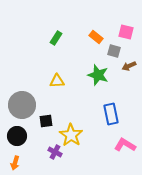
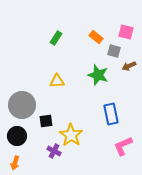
pink L-shape: moved 2 px left, 1 px down; rotated 55 degrees counterclockwise
purple cross: moved 1 px left, 1 px up
